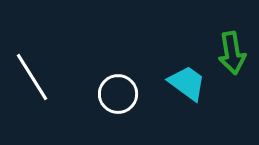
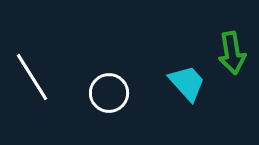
cyan trapezoid: rotated 12 degrees clockwise
white circle: moved 9 px left, 1 px up
